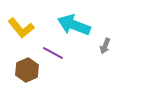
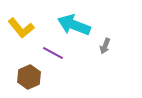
brown hexagon: moved 2 px right, 7 px down
